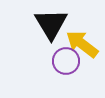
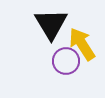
yellow arrow: rotated 20 degrees clockwise
